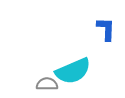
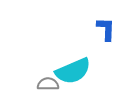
gray semicircle: moved 1 px right
